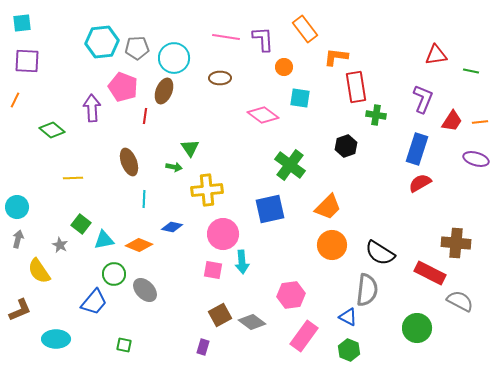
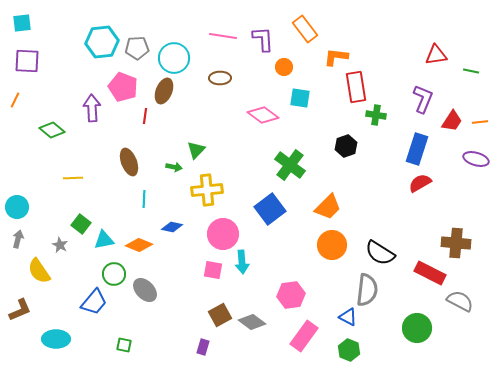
pink line at (226, 37): moved 3 px left, 1 px up
green triangle at (190, 148): moved 6 px right, 2 px down; rotated 18 degrees clockwise
blue square at (270, 209): rotated 24 degrees counterclockwise
